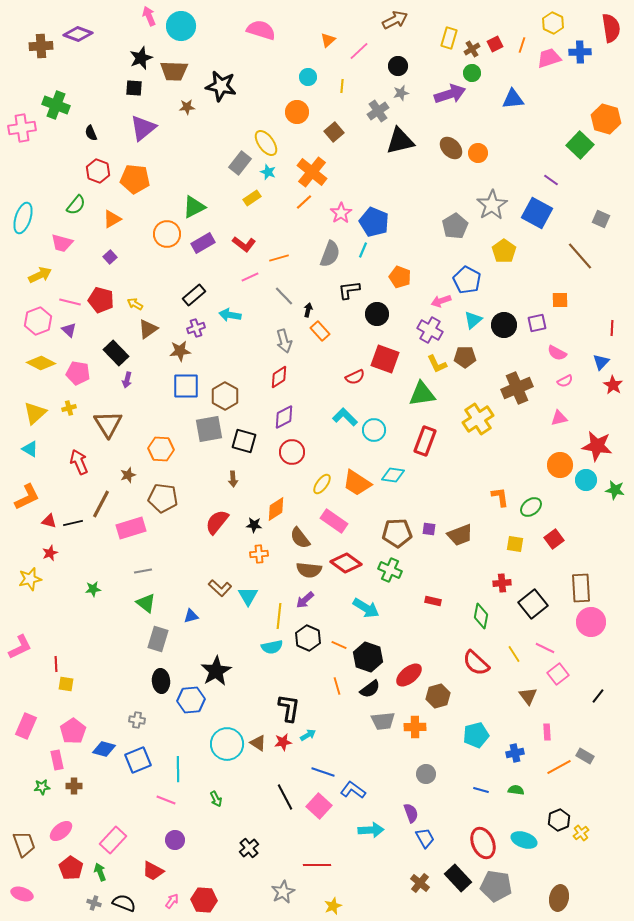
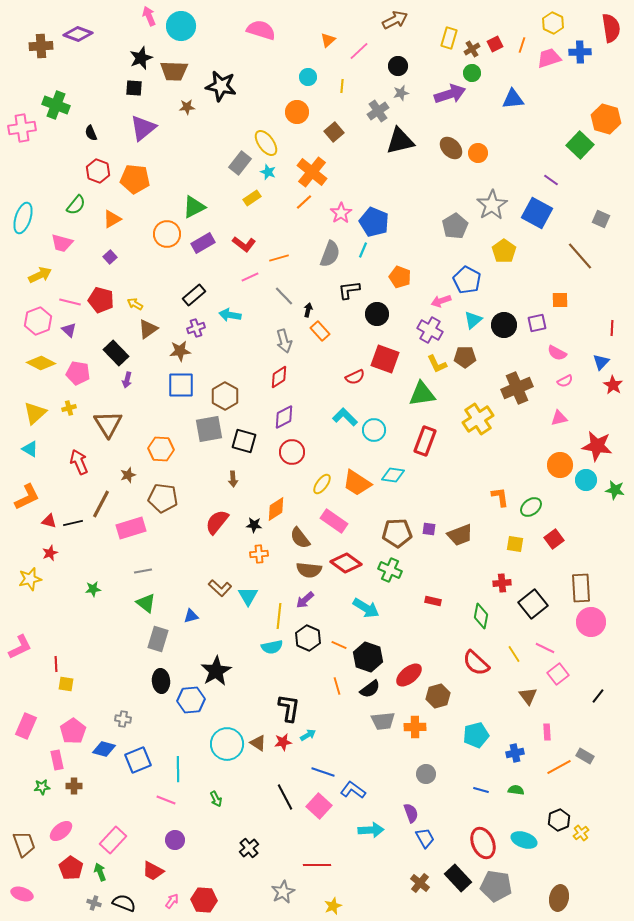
blue square at (186, 386): moved 5 px left, 1 px up
gray cross at (137, 720): moved 14 px left, 1 px up
